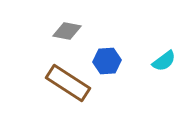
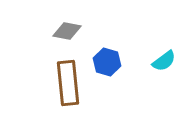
blue hexagon: moved 1 px down; rotated 20 degrees clockwise
brown rectangle: rotated 51 degrees clockwise
